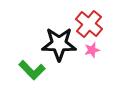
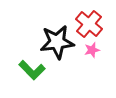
black star: moved 2 px left, 2 px up; rotated 8 degrees counterclockwise
